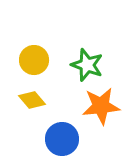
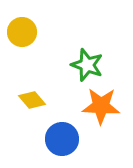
yellow circle: moved 12 px left, 28 px up
orange star: rotated 9 degrees clockwise
